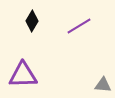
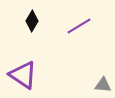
purple triangle: rotated 36 degrees clockwise
